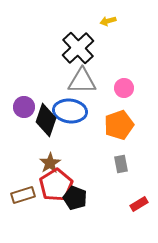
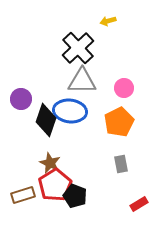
purple circle: moved 3 px left, 8 px up
orange pentagon: moved 3 px up; rotated 8 degrees counterclockwise
brown star: rotated 15 degrees counterclockwise
red pentagon: moved 1 px left
black pentagon: moved 2 px up
